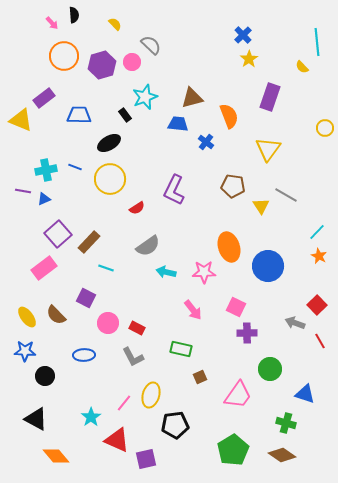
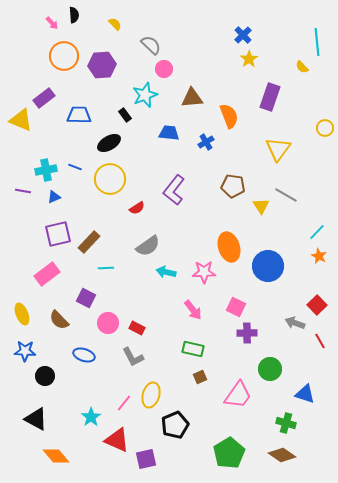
pink circle at (132, 62): moved 32 px right, 7 px down
purple hexagon at (102, 65): rotated 12 degrees clockwise
cyan star at (145, 97): moved 2 px up
brown triangle at (192, 98): rotated 10 degrees clockwise
blue trapezoid at (178, 124): moved 9 px left, 9 px down
blue cross at (206, 142): rotated 21 degrees clockwise
yellow triangle at (268, 149): moved 10 px right
purple L-shape at (174, 190): rotated 12 degrees clockwise
blue triangle at (44, 199): moved 10 px right, 2 px up
purple square at (58, 234): rotated 28 degrees clockwise
pink rectangle at (44, 268): moved 3 px right, 6 px down
cyan line at (106, 268): rotated 21 degrees counterclockwise
brown semicircle at (56, 315): moved 3 px right, 5 px down
yellow ellipse at (27, 317): moved 5 px left, 3 px up; rotated 15 degrees clockwise
green rectangle at (181, 349): moved 12 px right
blue ellipse at (84, 355): rotated 20 degrees clockwise
black pentagon at (175, 425): rotated 16 degrees counterclockwise
green pentagon at (233, 450): moved 4 px left, 3 px down
